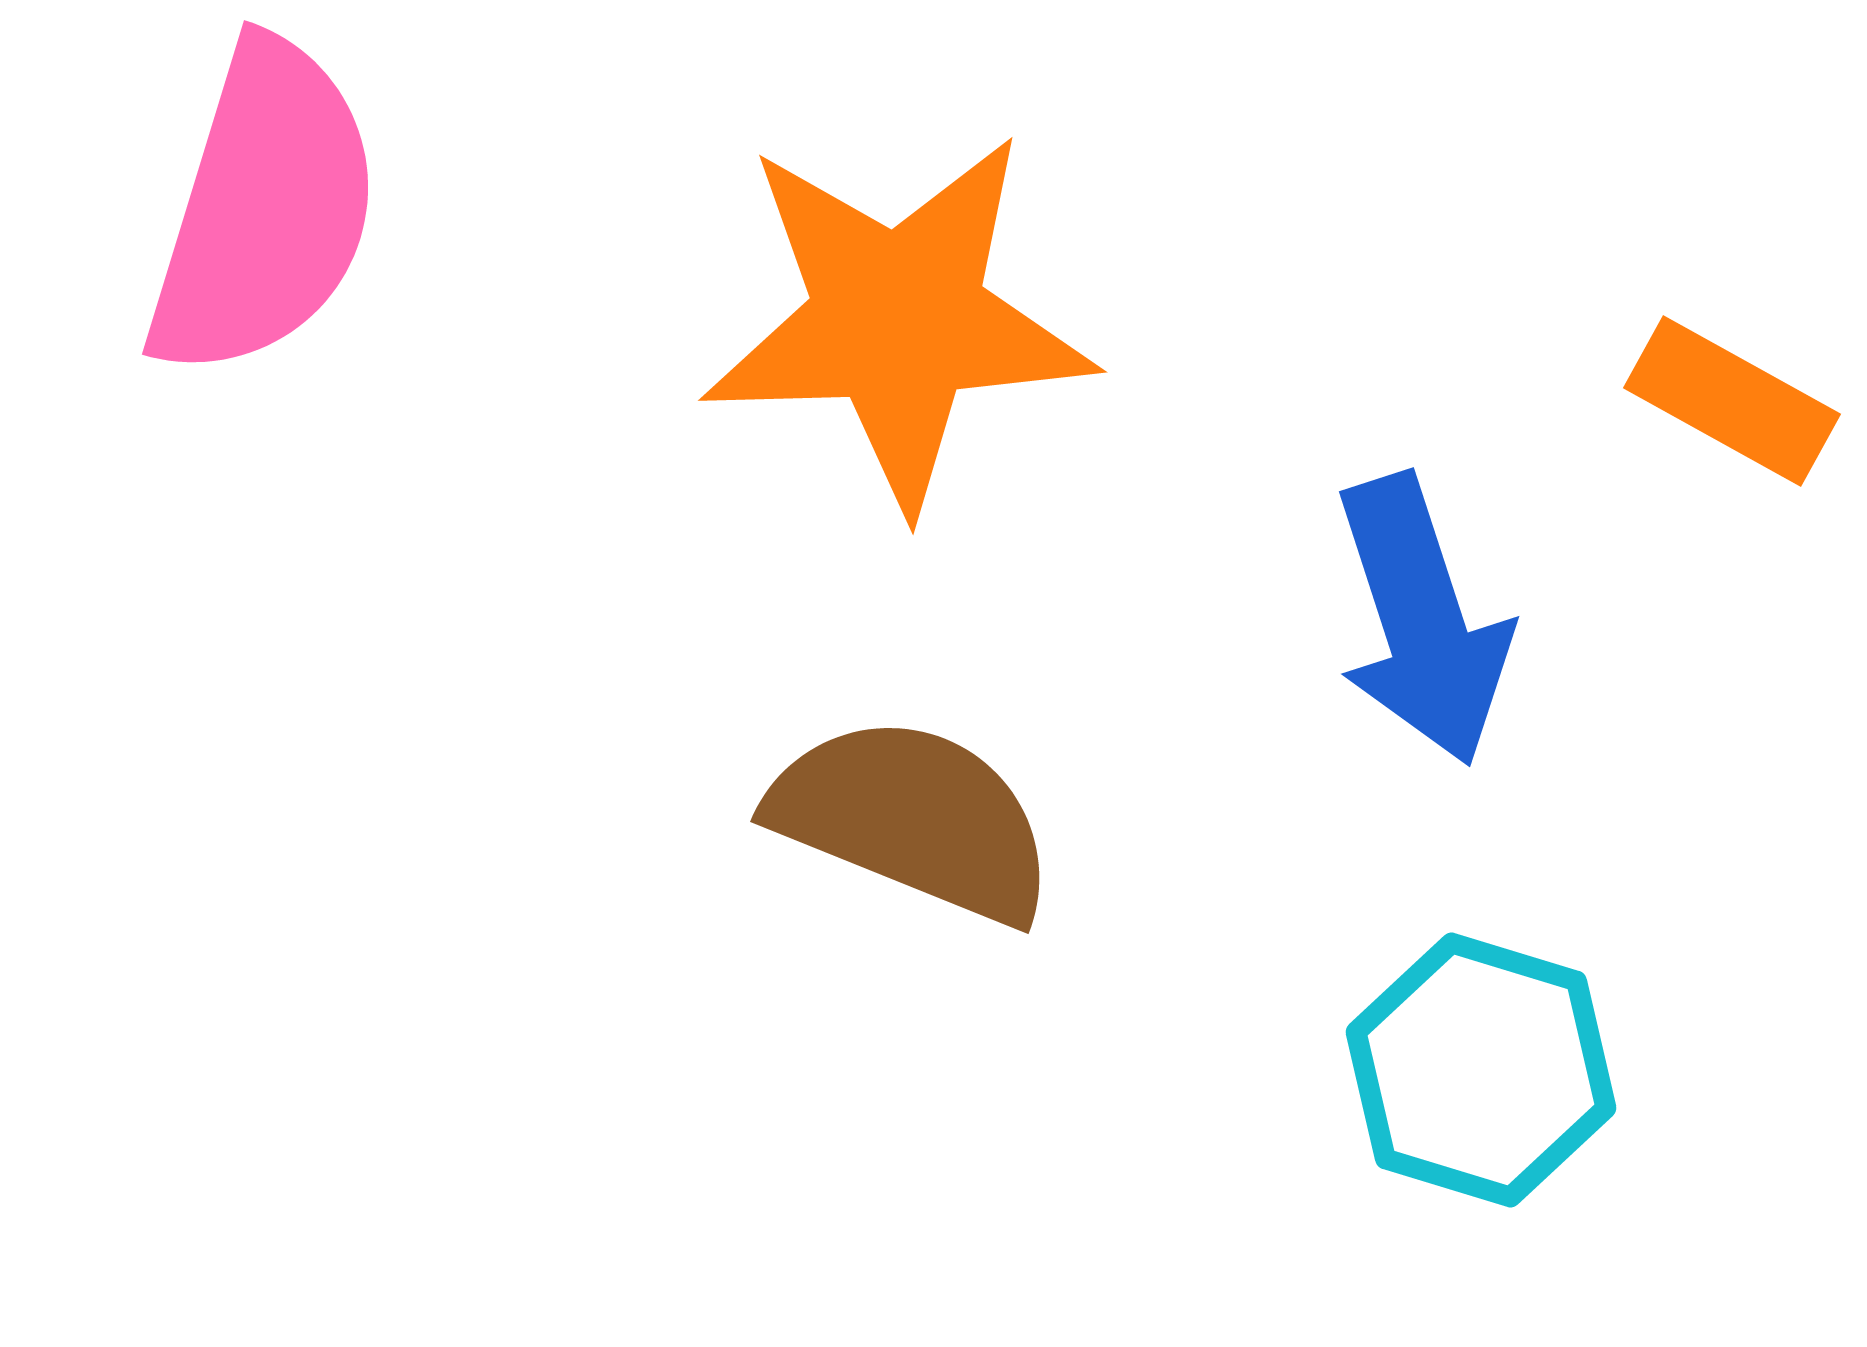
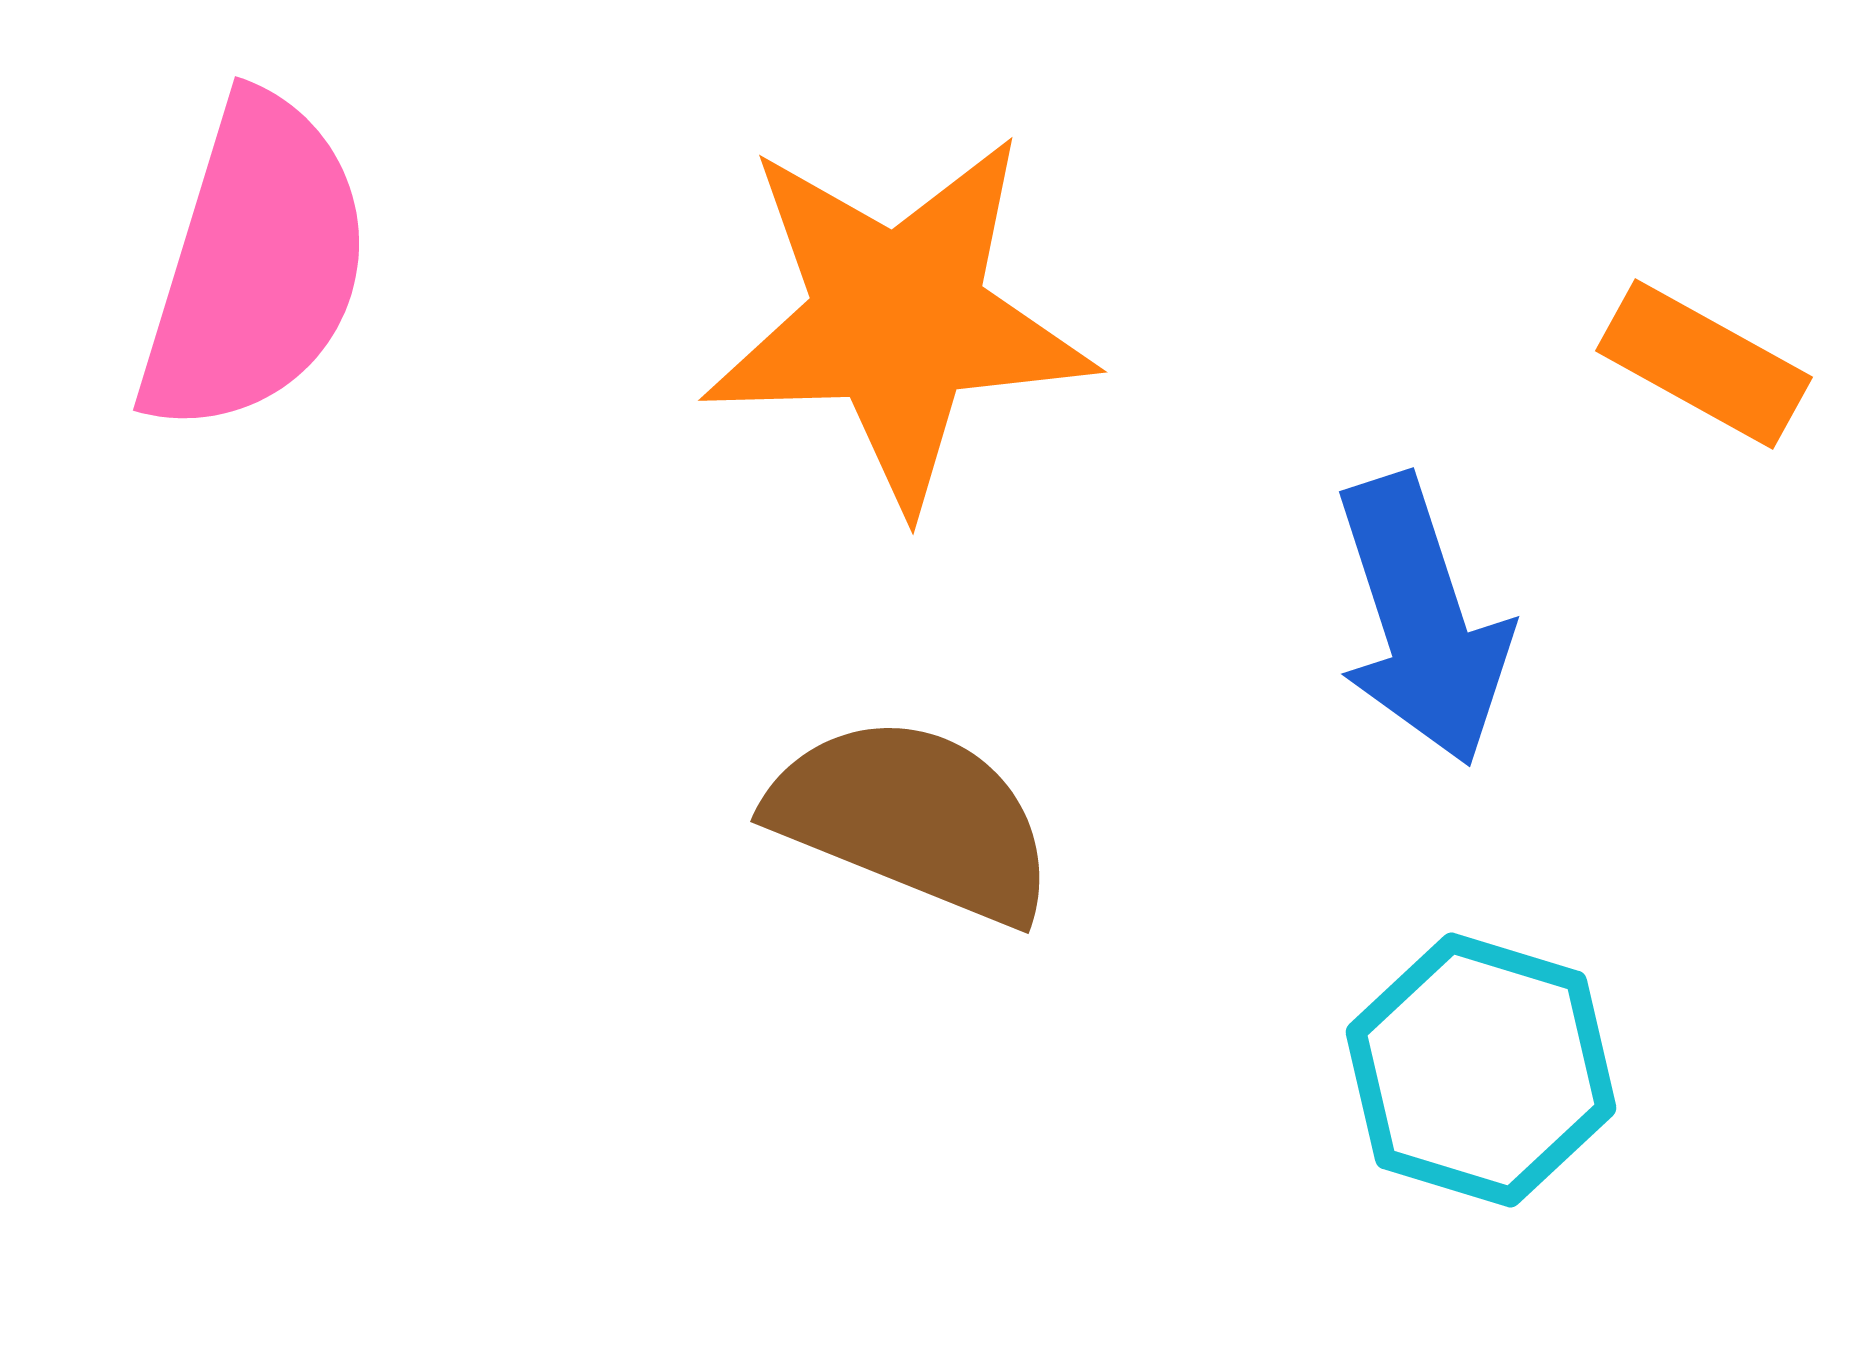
pink semicircle: moved 9 px left, 56 px down
orange rectangle: moved 28 px left, 37 px up
